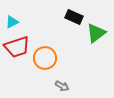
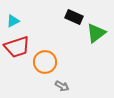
cyan triangle: moved 1 px right, 1 px up
orange circle: moved 4 px down
